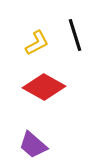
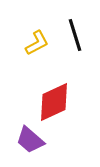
red diamond: moved 10 px right, 15 px down; rotated 54 degrees counterclockwise
purple trapezoid: moved 3 px left, 5 px up
